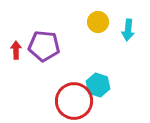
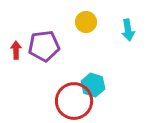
yellow circle: moved 12 px left
cyan arrow: rotated 15 degrees counterclockwise
purple pentagon: rotated 12 degrees counterclockwise
cyan hexagon: moved 5 px left
